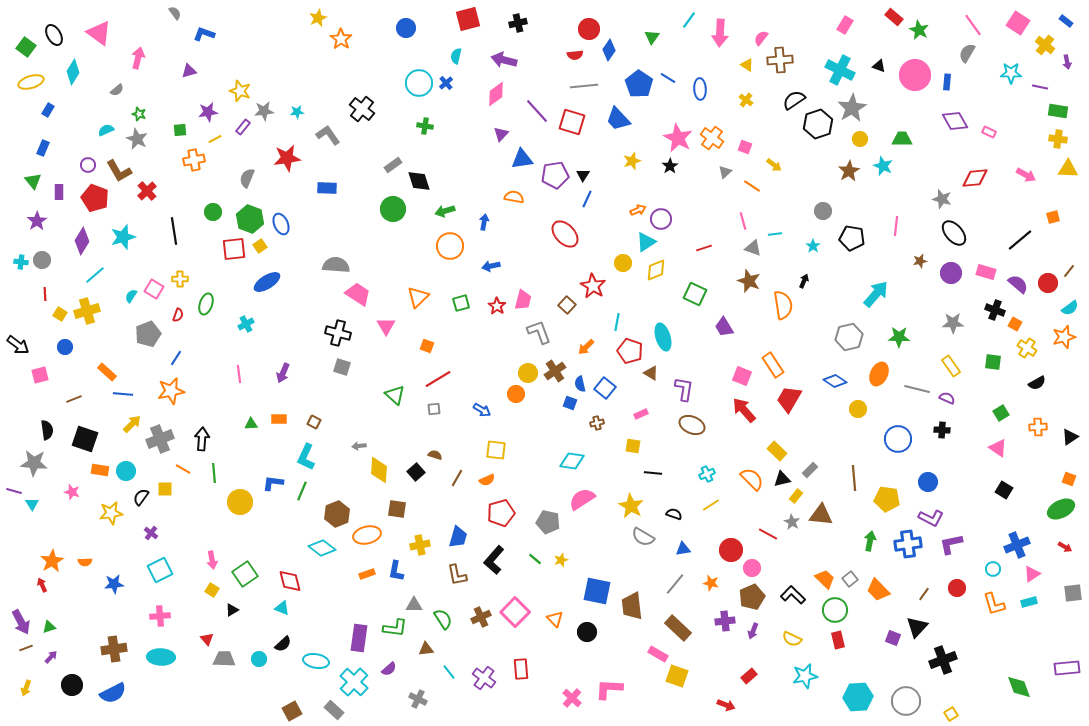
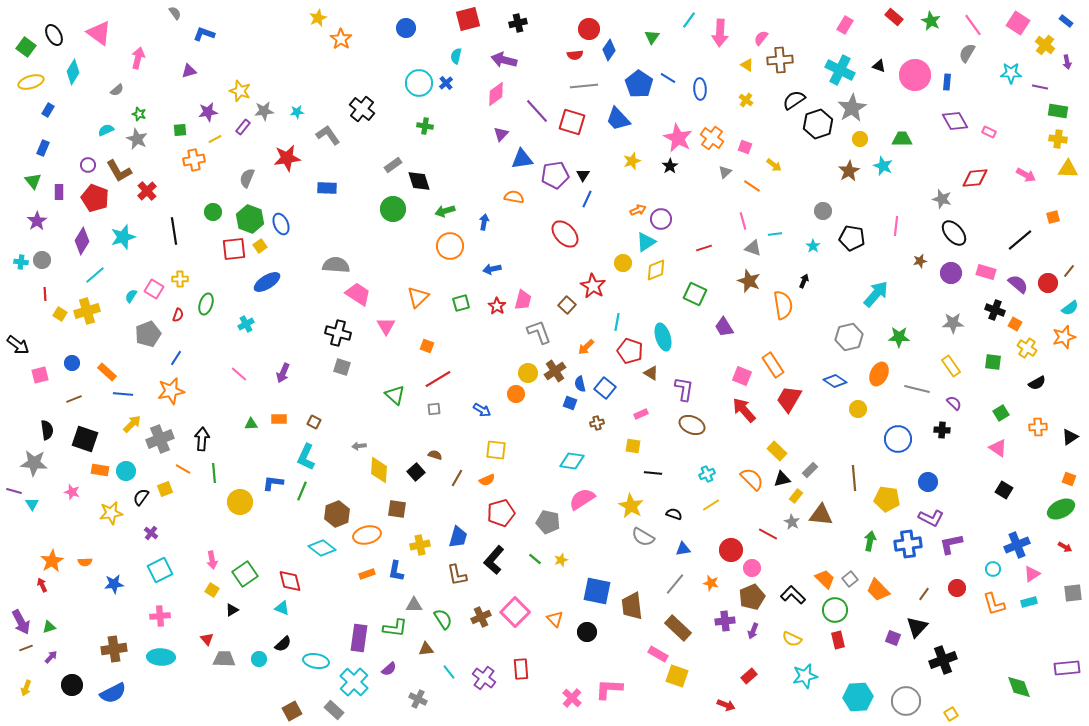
green star at (919, 30): moved 12 px right, 9 px up
blue arrow at (491, 266): moved 1 px right, 3 px down
blue circle at (65, 347): moved 7 px right, 16 px down
pink line at (239, 374): rotated 42 degrees counterclockwise
purple semicircle at (947, 398): moved 7 px right, 5 px down; rotated 21 degrees clockwise
yellow square at (165, 489): rotated 21 degrees counterclockwise
